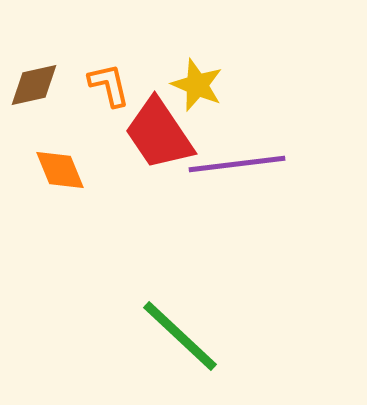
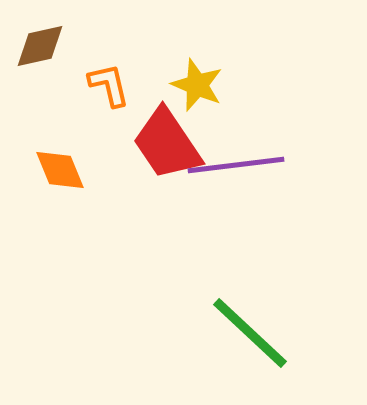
brown diamond: moved 6 px right, 39 px up
red trapezoid: moved 8 px right, 10 px down
purple line: moved 1 px left, 1 px down
green line: moved 70 px right, 3 px up
